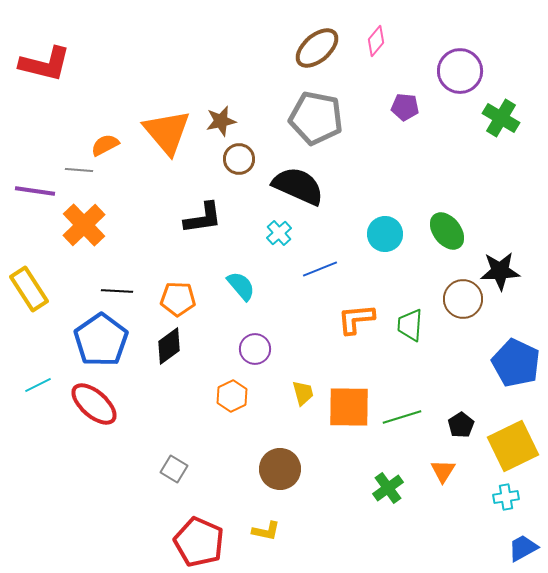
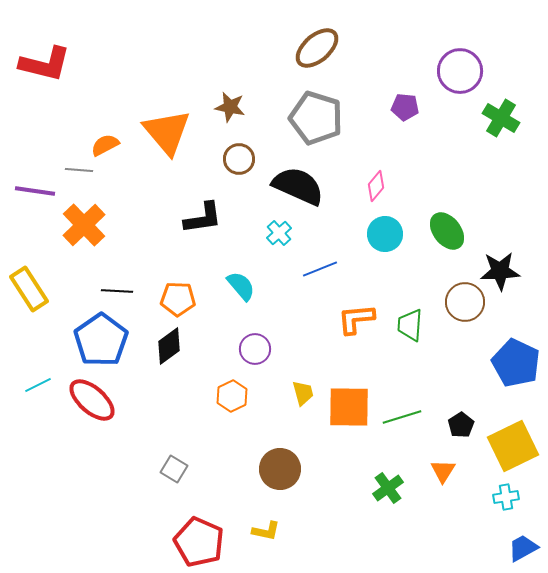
pink diamond at (376, 41): moved 145 px down
gray pentagon at (316, 118): rotated 6 degrees clockwise
brown star at (221, 121): moved 9 px right, 14 px up; rotated 24 degrees clockwise
brown circle at (463, 299): moved 2 px right, 3 px down
red ellipse at (94, 404): moved 2 px left, 4 px up
